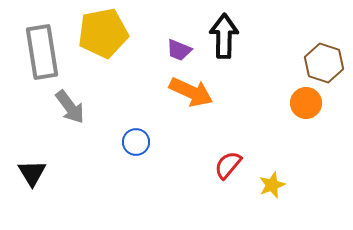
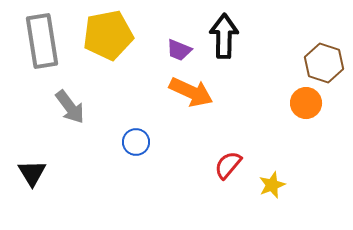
yellow pentagon: moved 5 px right, 2 px down
gray rectangle: moved 11 px up
